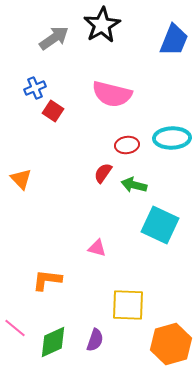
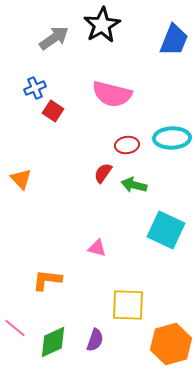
cyan square: moved 6 px right, 5 px down
